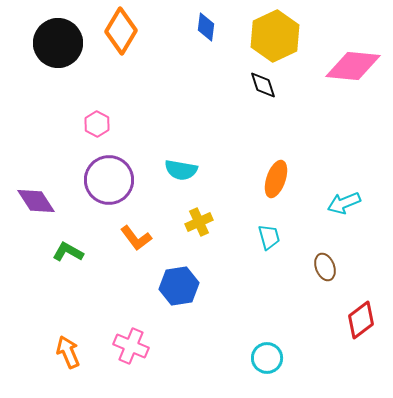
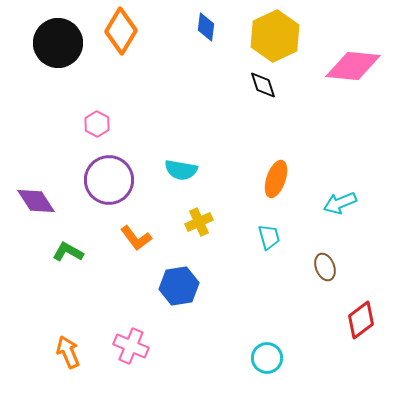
cyan arrow: moved 4 px left
